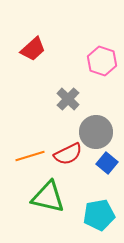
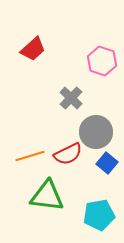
gray cross: moved 3 px right, 1 px up
green triangle: moved 1 px left, 1 px up; rotated 6 degrees counterclockwise
